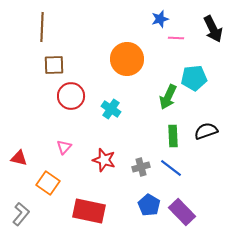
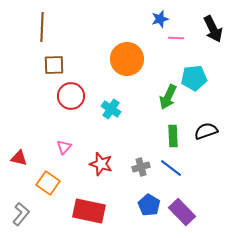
red star: moved 3 px left, 4 px down
